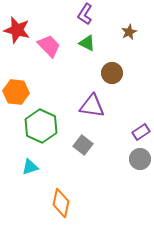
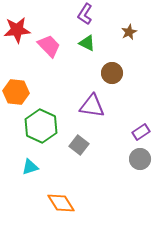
red star: rotated 20 degrees counterclockwise
gray square: moved 4 px left
orange diamond: rotated 44 degrees counterclockwise
